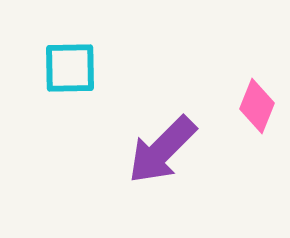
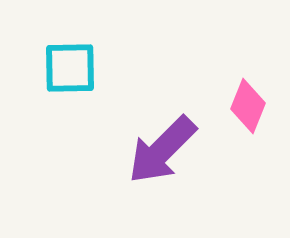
pink diamond: moved 9 px left
